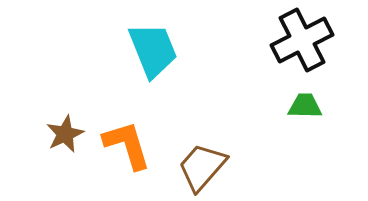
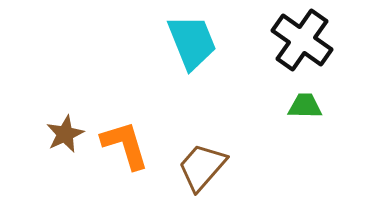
black cross: rotated 28 degrees counterclockwise
cyan trapezoid: moved 39 px right, 8 px up
orange L-shape: moved 2 px left
